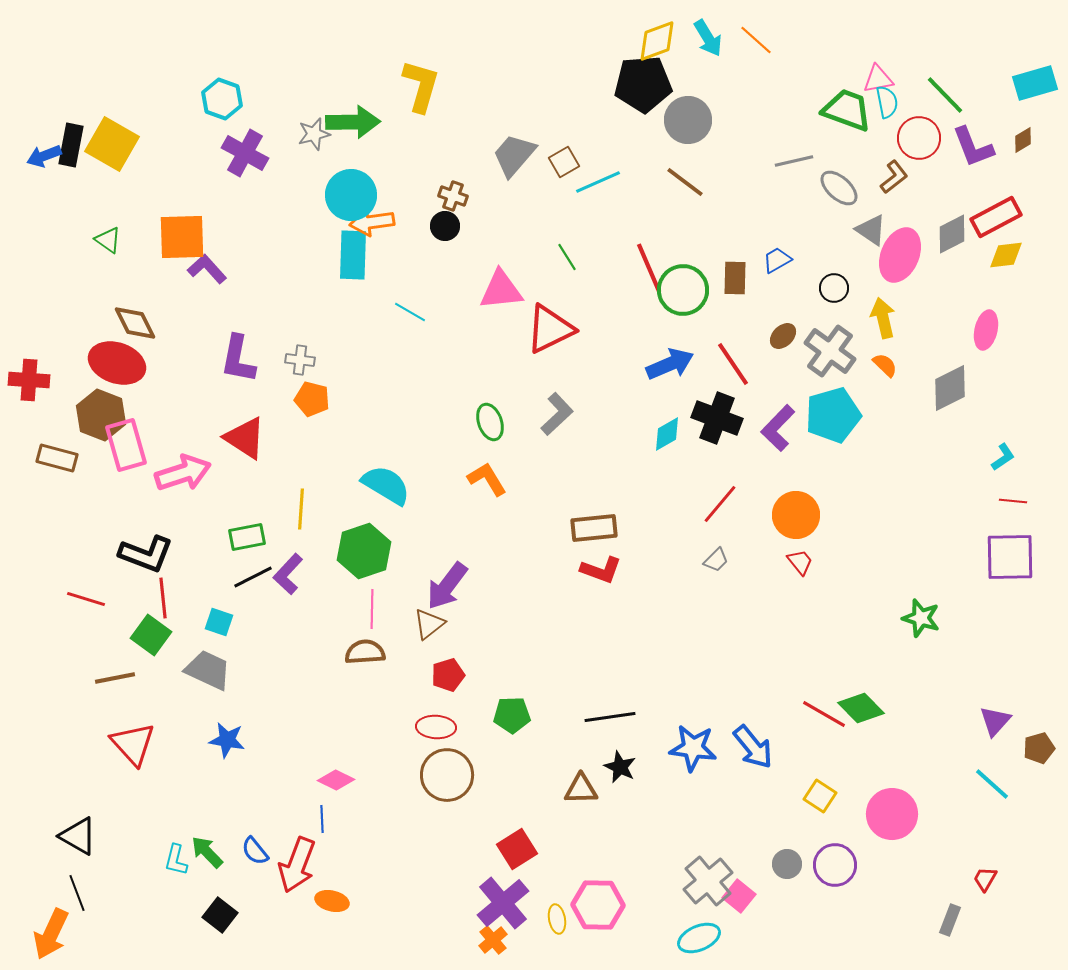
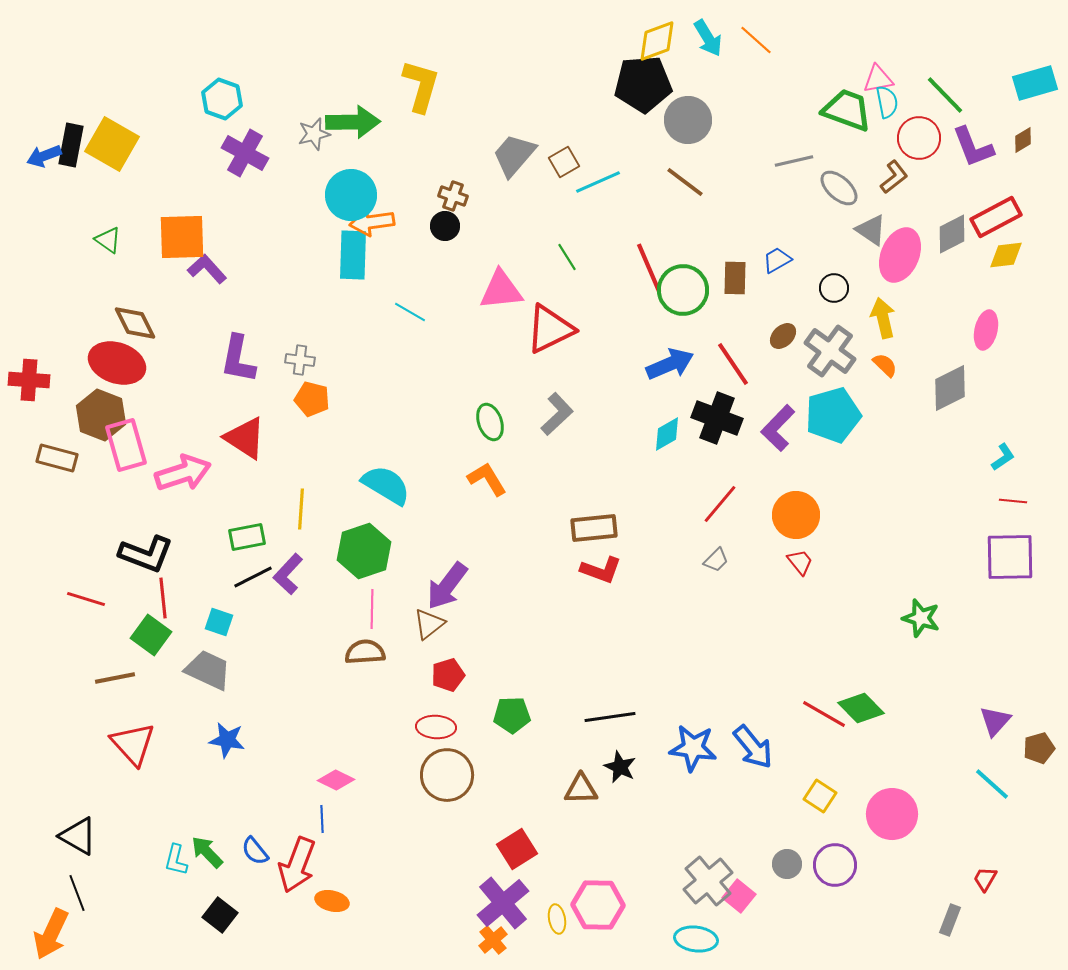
cyan ellipse at (699, 938): moved 3 px left, 1 px down; rotated 30 degrees clockwise
